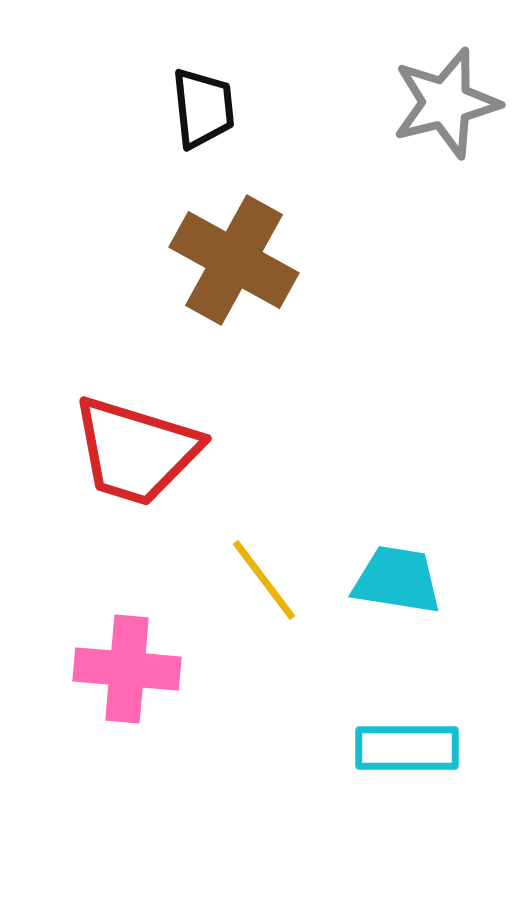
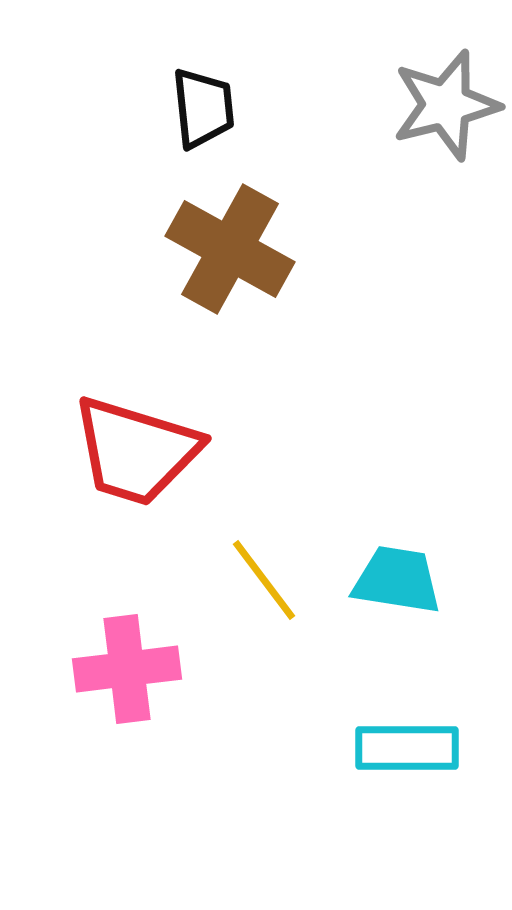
gray star: moved 2 px down
brown cross: moved 4 px left, 11 px up
pink cross: rotated 12 degrees counterclockwise
